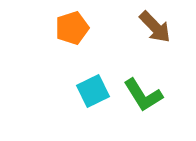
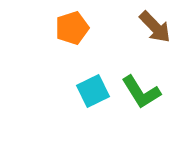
green L-shape: moved 2 px left, 3 px up
